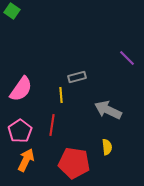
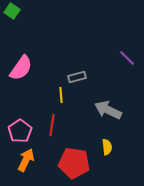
pink semicircle: moved 21 px up
